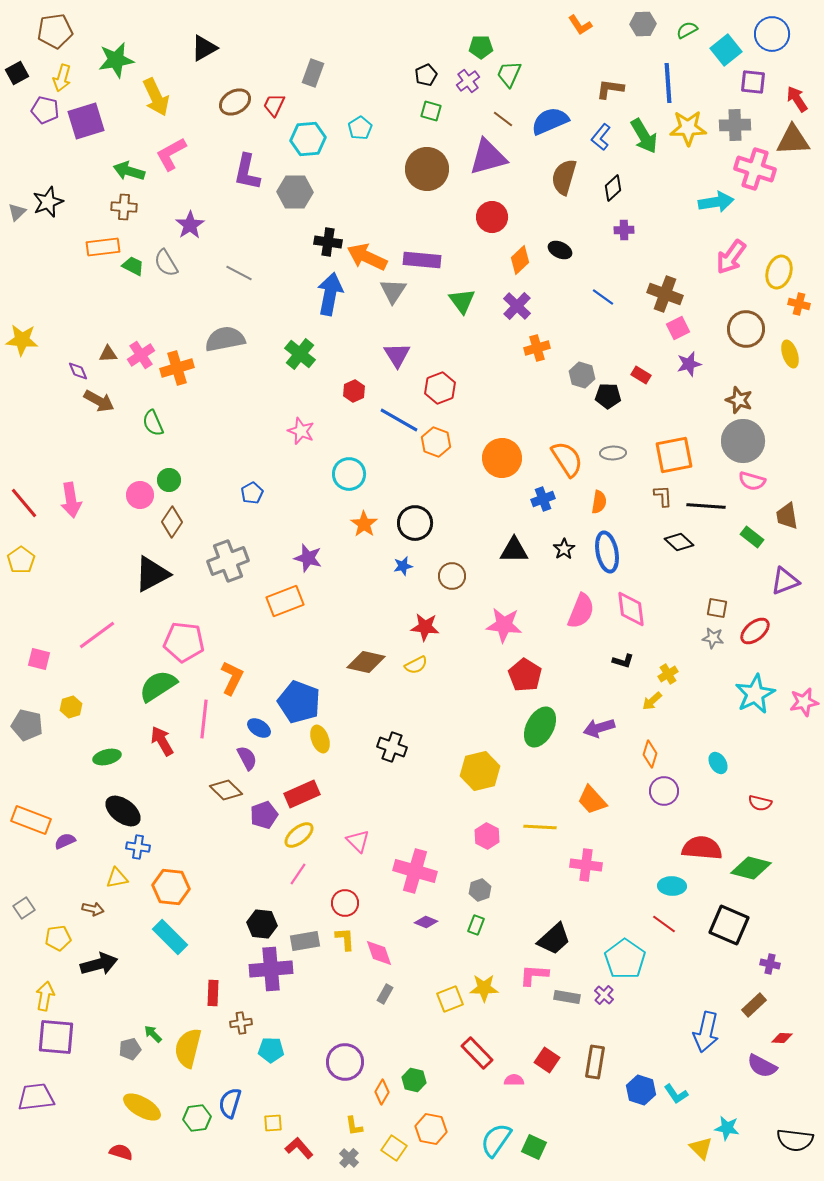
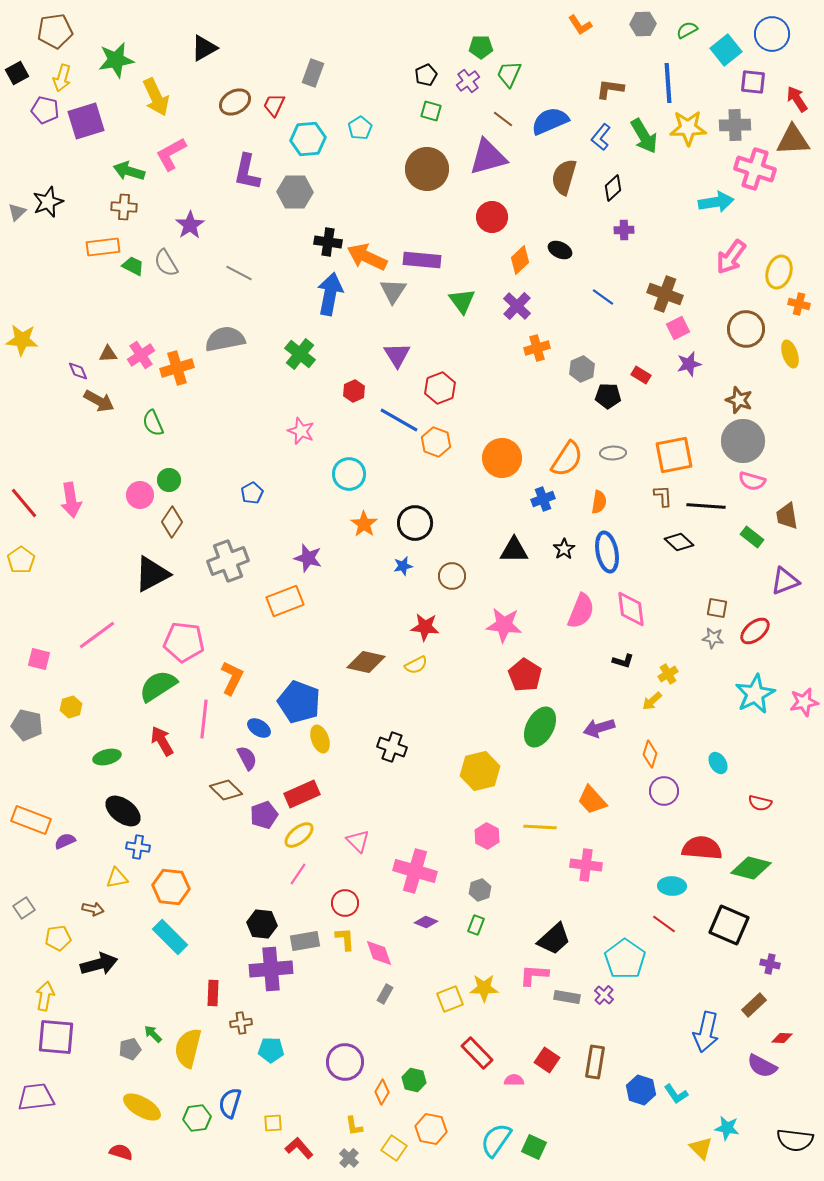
gray hexagon at (582, 375): moved 6 px up; rotated 20 degrees clockwise
orange semicircle at (567, 459): rotated 66 degrees clockwise
